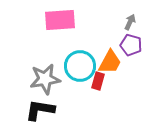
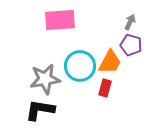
red rectangle: moved 7 px right, 7 px down
